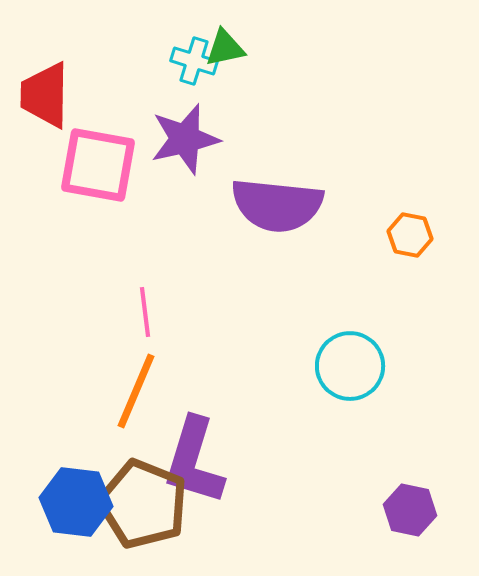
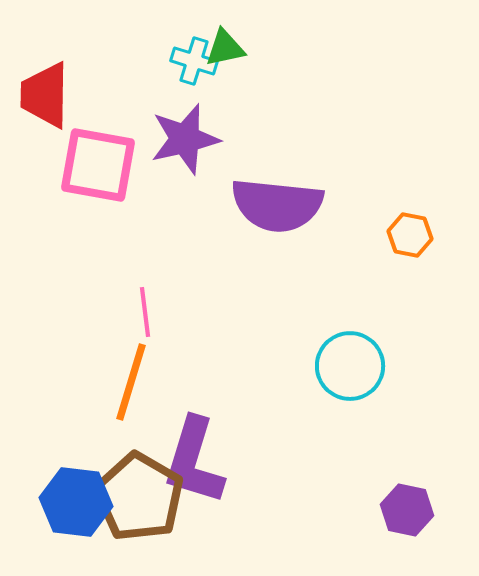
orange line: moved 5 px left, 9 px up; rotated 6 degrees counterclockwise
brown pentagon: moved 4 px left, 7 px up; rotated 8 degrees clockwise
purple hexagon: moved 3 px left
